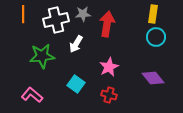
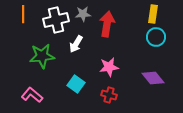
pink star: rotated 18 degrees clockwise
